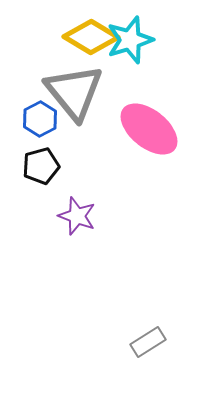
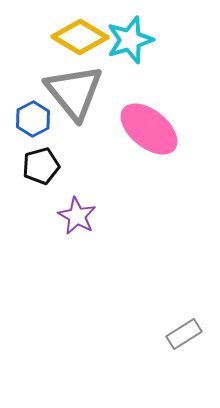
yellow diamond: moved 11 px left
blue hexagon: moved 7 px left
purple star: rotated 9 degrees clockwise
gray rectangle: moved 36 px right, 8 px up
